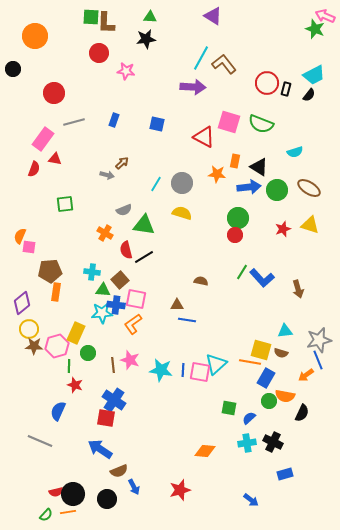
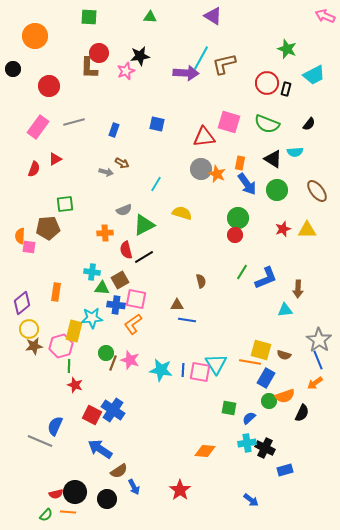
green square at (91, 17): moved 2 px left
brown L-shape at (106, 23): moved 17 px left, 45 px down
green star at (315, 29): moved 28 px left, 20 px down
black star at (146, 39): moved 6 px left, 17 px down
brown L-shape at (224, 64): rotated 65 degrees counterclockwise
pink star at (126, 71): rotated 30 degrees counterclockwise
purple arrow at (193, 87): moved 7 px left, 14 px up
red circle at (54, 93): moved 5 px left, 7 px up
black semicircle at (309, 95): moved 29 px down
blue rectangle at (114, 120): moved 10 px down
green semicircle at (261, 124): moved 6 px right
red triangle at (204, 137): rotated 35 degrees counterclockwise
pink rectangle at (43, 139): moved 5 px left, 12 px up
cyan semicircle at (295, 152): rotated 14 degrees clockwise
red triangle at (55, 159): rotated 40 degrees counterclockwise
orange rectangle at (235, 161): moved 5 px right, 2 px down
brown arrow at (122, 163): rotated 72 degrees clockwise
black triangle at (259, 167): moved 14 px right, 8 px up
orange star at (217, 174): rotated 18 degrees clockwise
gray arrow at (107, 175): moved 1 px left, 3 px up
gray circle at (182, 183): moved 19 px right, 14 px up
blue arrow at (249, 187): moved 2 px left, 3 px up; rotated 60 degrees clockwise
brown ellipse at (309, 188): moved 8 px right, 3 px down; rotated 20 degrees clockwise
green triangle at (144, 225): rotated 35 degrees counterclockwise
yellow triangle at (310, 225): moved 3 px left, 5 px down; rotated 18 degrees counterclockwise
orange cross at (105, 233): rotated 35 degrees counterclockwise
orange semicircle at (20, 236): rotated 21 degrees counterclockwise
brown pentagon at (50, 271): moved 2 px left, 43 px up
blue L-shape at (262, 278): moved 4 px right; rotated 70 degrees counterclockwise
brown square at (120, 280): rotated 12 degrees clockwise
brown semicircle at (201, 281): rotated 64 degrees clockwise
brown arrow at (298, 289): rotated 18 degrees clockwise
green triangle at (103, 290): moved 1 px left, 2 px up
cyan star at (102, 313): moved 10 px left, 5 px down
cyan triangle at (285, 331): moved 21 px up
yellow rectangle at (76, 333): moved 2 px left, 2 px up; rotated 10 degrees counterclockwise
gray star at (319, 340): rotated 25 degrees counterclockwise
brown star at (34, 346): rotated 12 degrees counterclockwise
pink hexagon at (57, 346): moved 4 px right
green circle at (88, 353): moved 18 px right
brown semicircle at (281, 353): moved 3 px right, 2 px down
cyan triangle at (216, 364): rotated 20 degrees counterclockwise
brown line at (113, 365): moved 2 px up; rotated 28 degrees clockwise
orange arrow at (306, 375): moved 9 px right, 8 px down
orange semicircle at (285, 396): rotated 30 degrees counterclockwise
blue cross at (114, 400): moved 1 px left, 10 px down
blue semicircle at (58, 411): moved 3 px left, 15 px down
red square at (106, 418): moved 14 px left, 3 px up; rotated 18 degrees clockwise
black cross at (273, 442): moved 8 px left, 6 px down
brown semicircle at (119, 471): rotated 12 degrees counterclockwise
blue rectangle at (285, 474): moved 4 px up
red star at (180, 490): rotated 20 degrees counterclockwise
red semicircle at (56, 492): moved 2 px down
black circle at (73, 494): moved 2 px right, 2 px up
orange line at (68, 512): rotated 14 degrees clockwise
